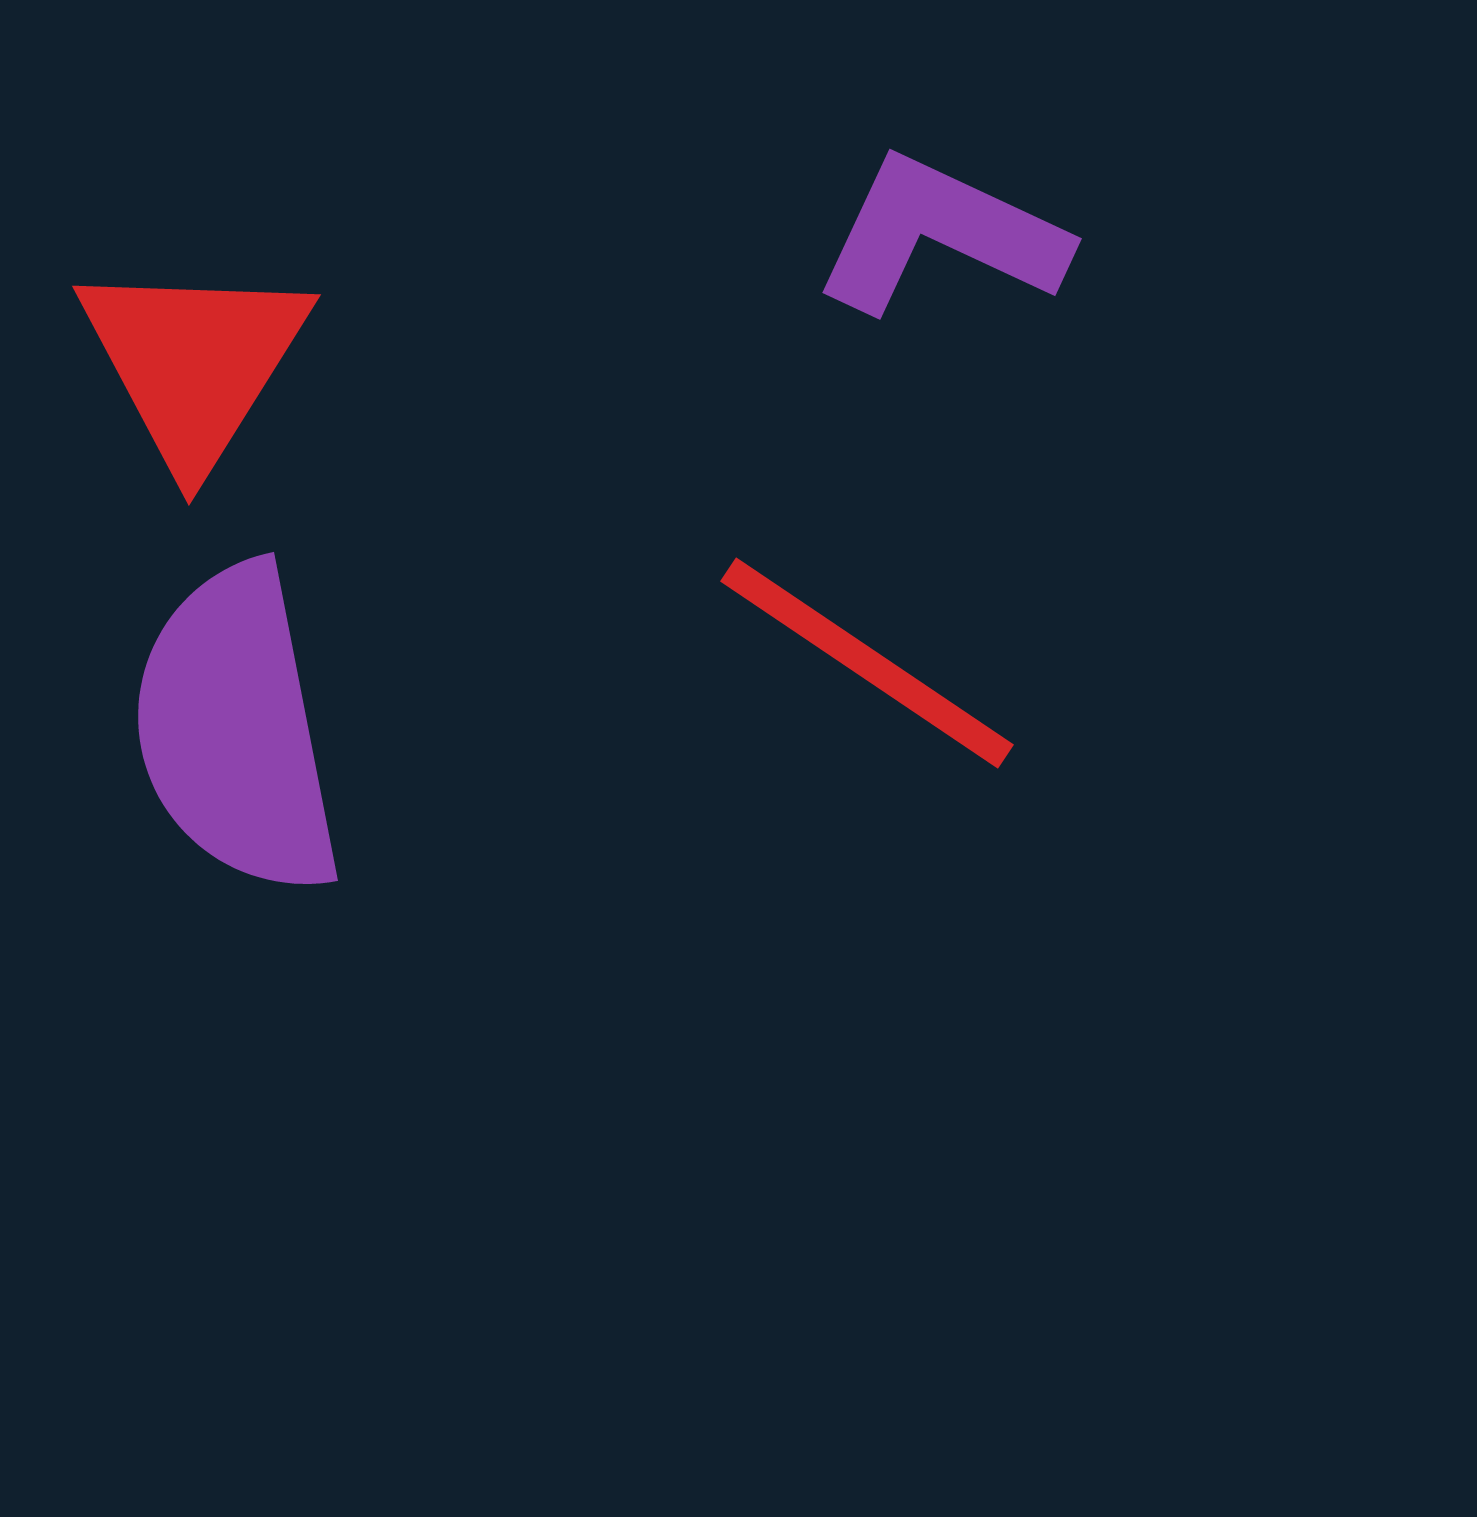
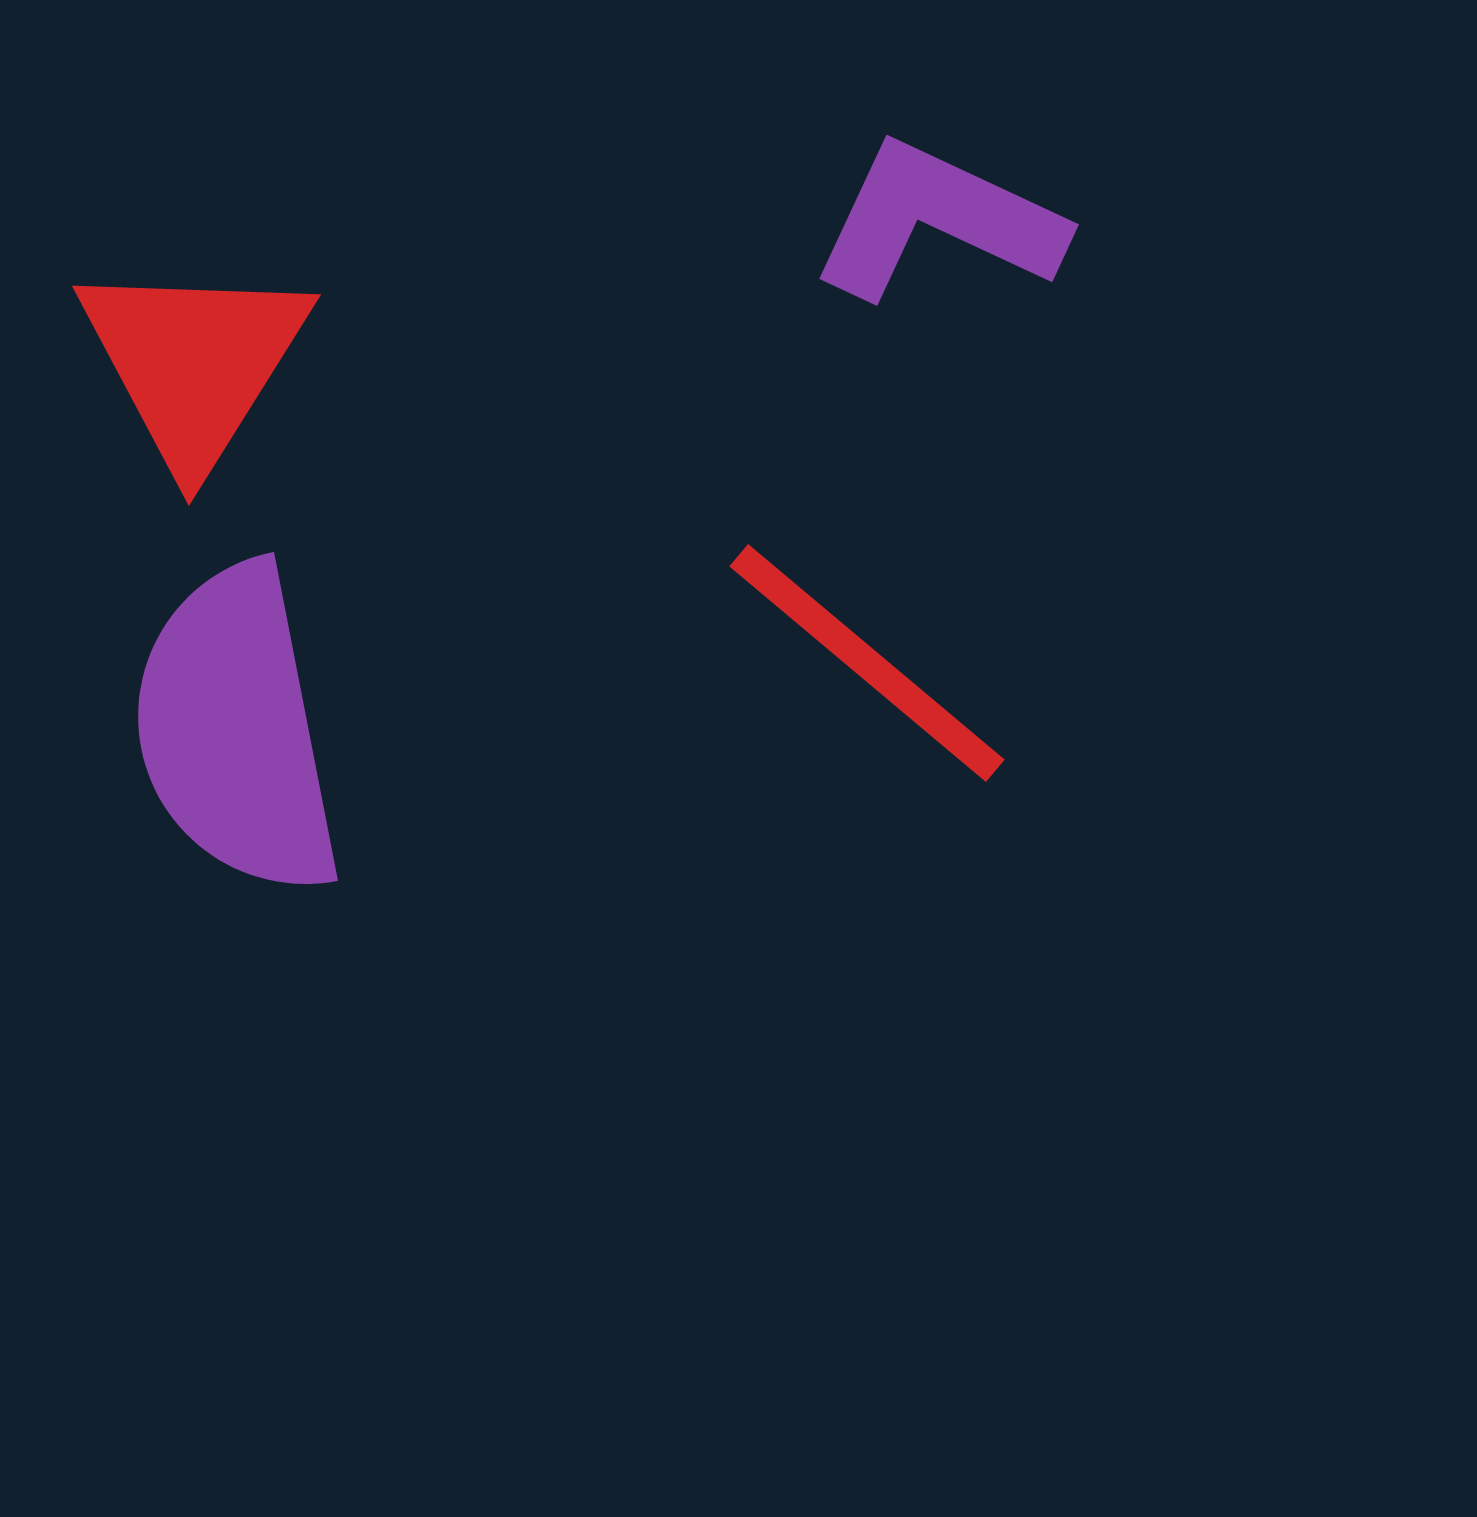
purple L-shape: moved 3 px left, 14 px up
red line: rotated 6 degrees clockwise
